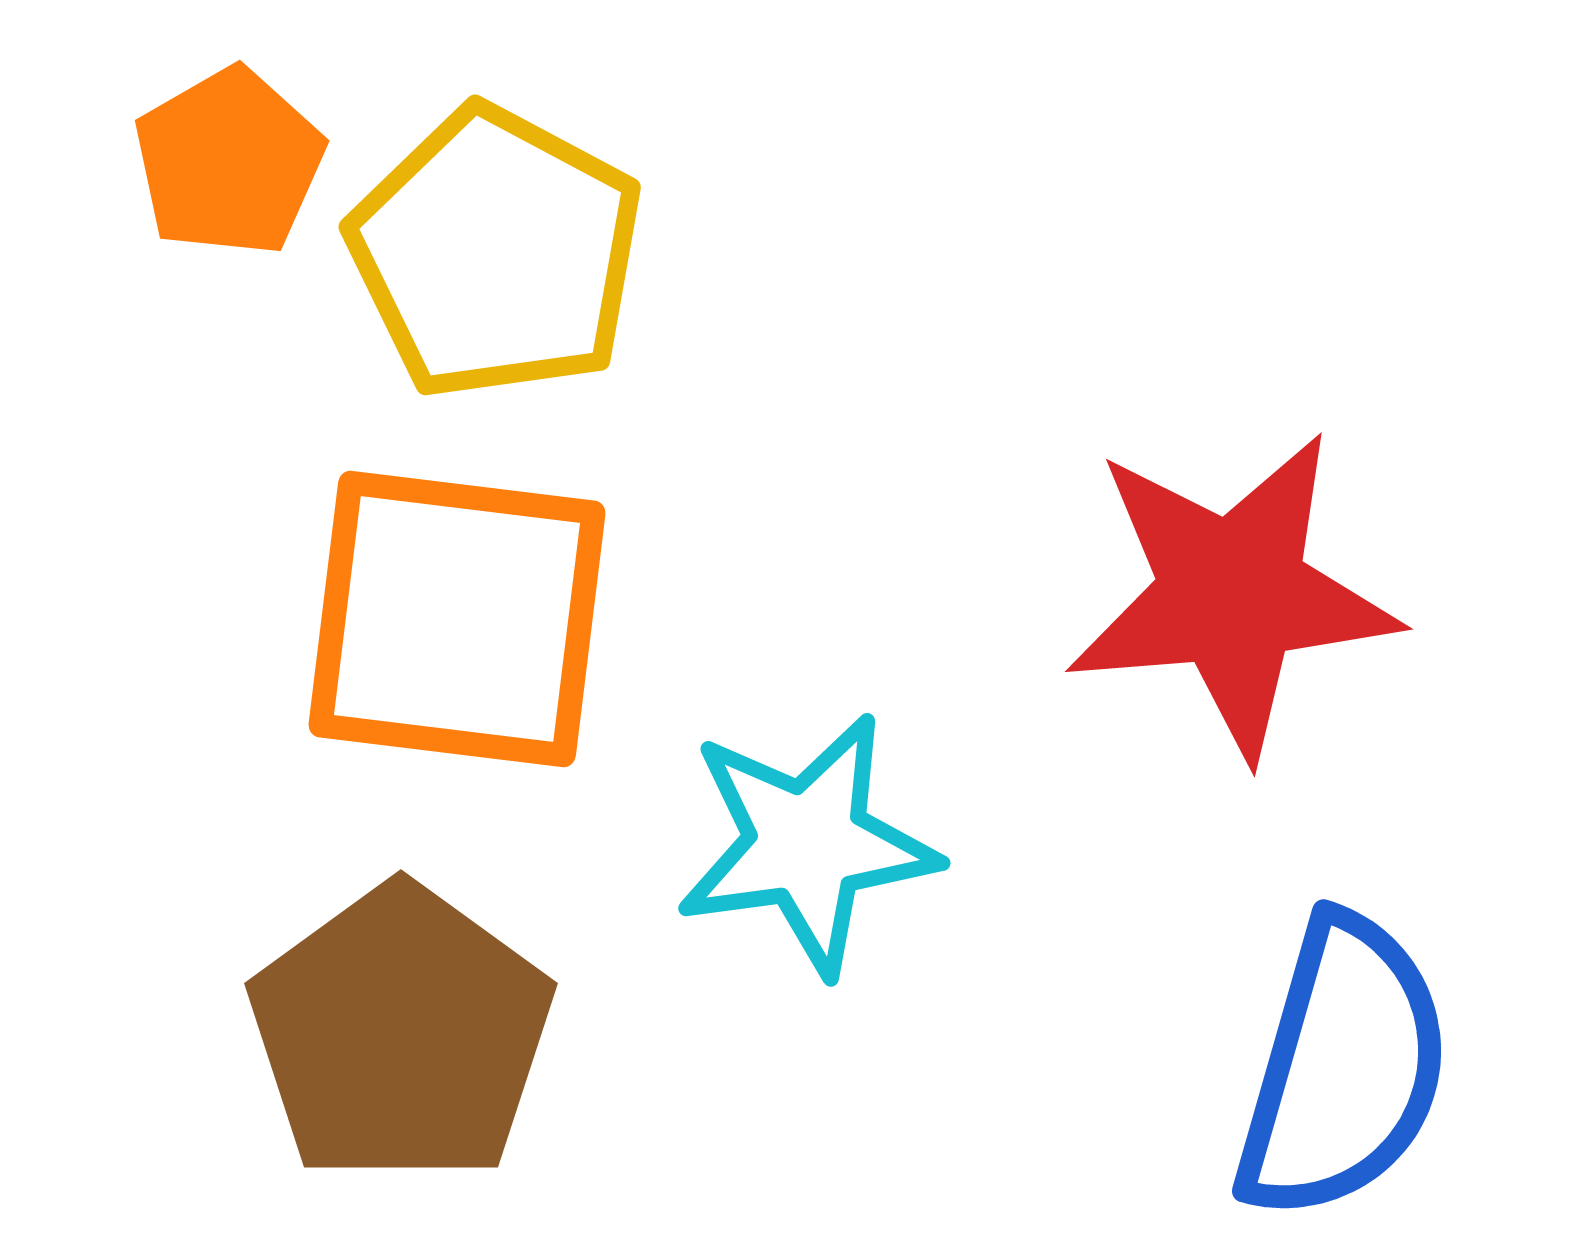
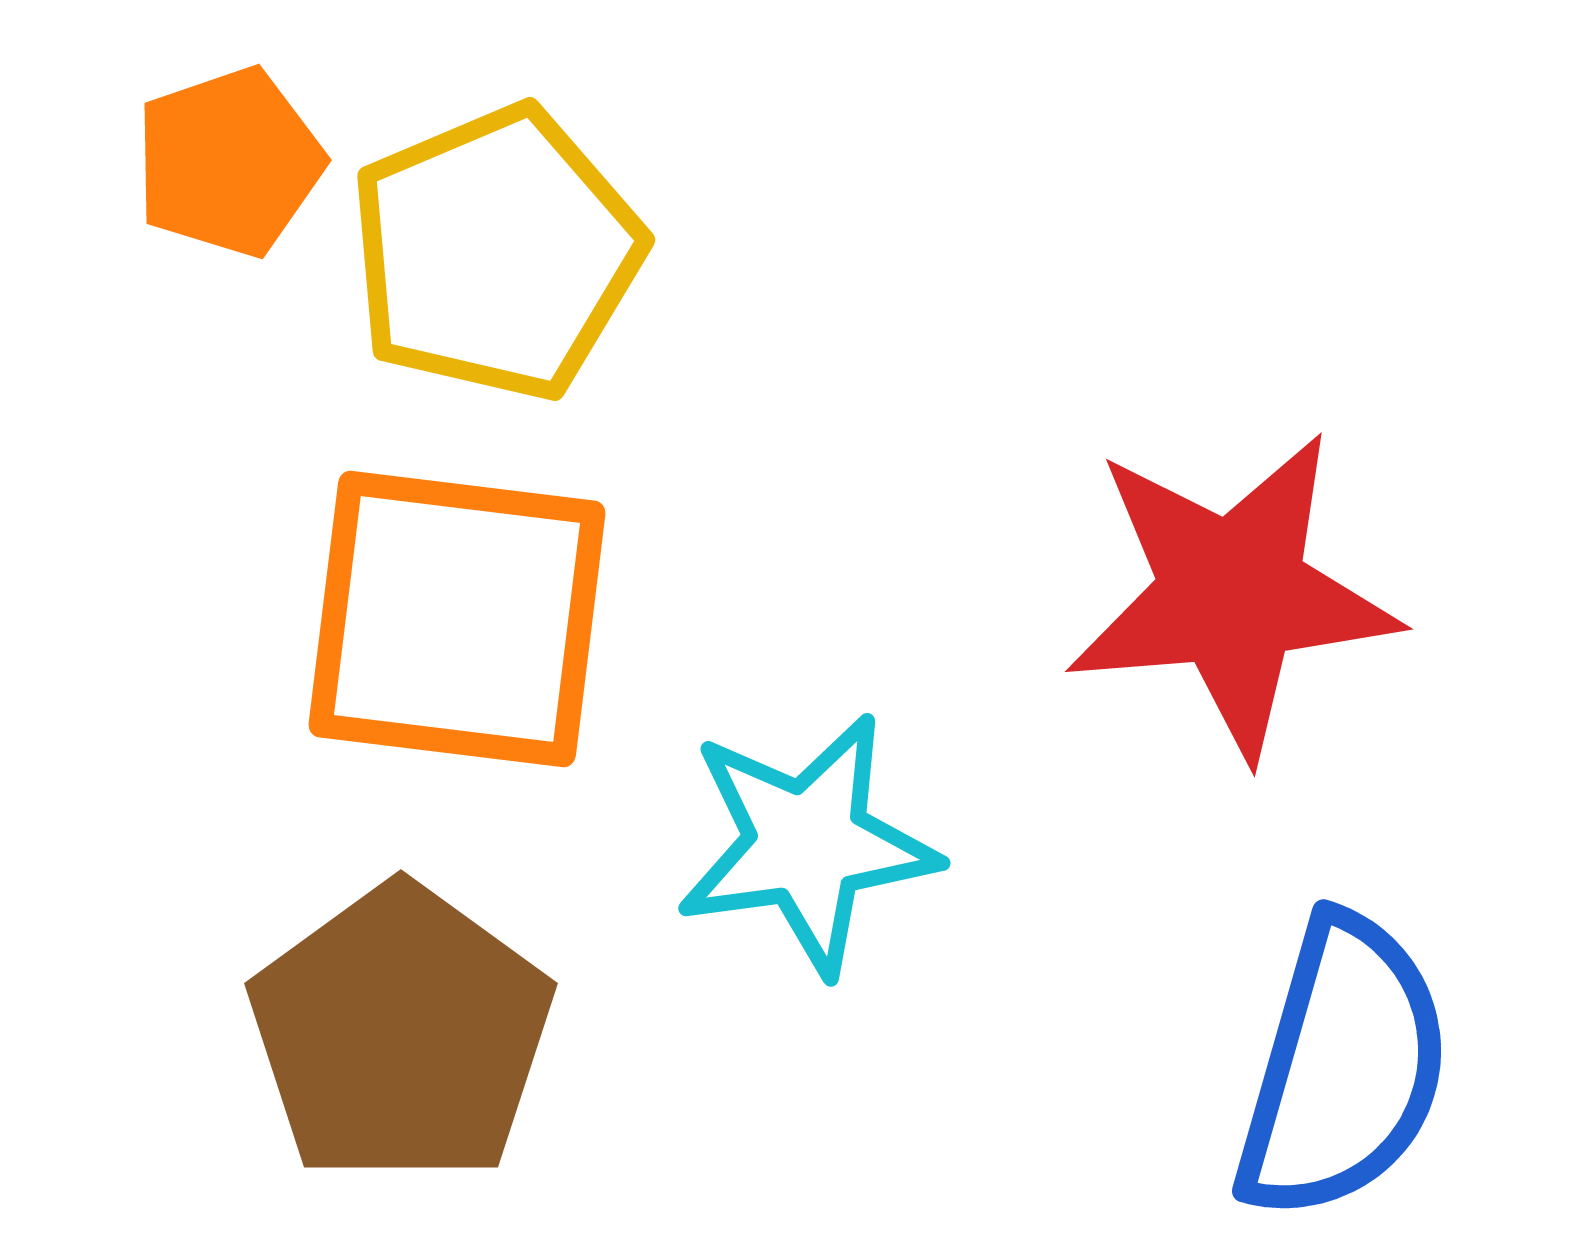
orange pentagon: rotated 11 degrees clockwise
yellow pentagon: rotated 21 degrees clockwise
